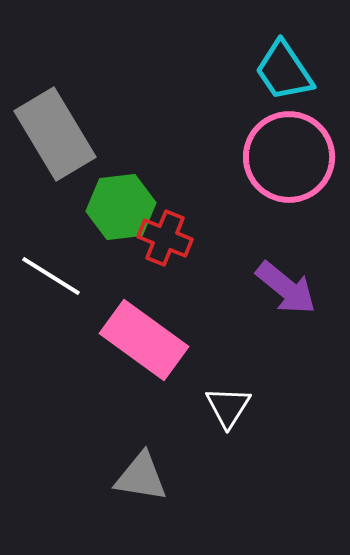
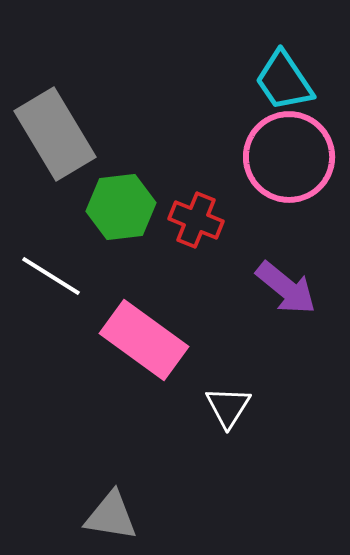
cyan trapezoid: moved 10 px down
red cross: moved 31 px right, 18 px up
gray triangle: moved 30 px left, 39 px down
